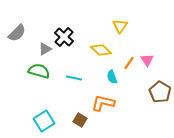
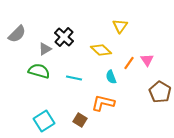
gray semicircle: moved 1 px down
cyan semicircle: moved 1 px left
